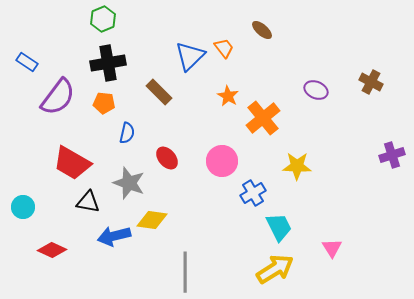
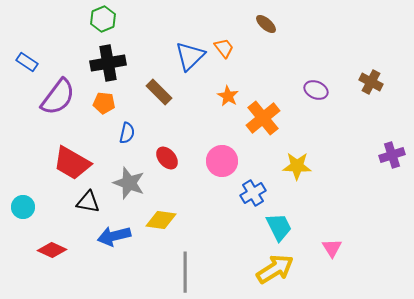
brown ellipse: moved 4 px right, 6 px up
yellow diamond: moved 9 px right
